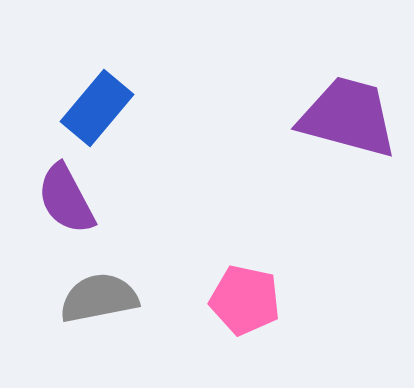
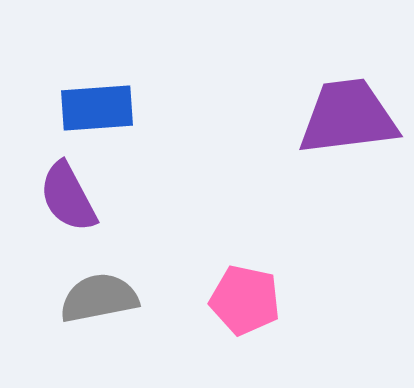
blue rectangle: rotated 46 degrees clockwise
purple trapezoid: rotated 22 degrees counterclockwise
purple semicircle: moved 2 px right, 2 px up
